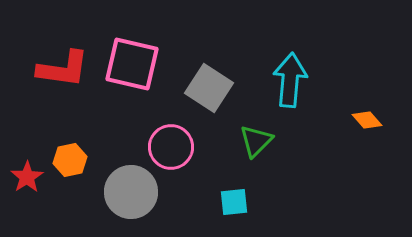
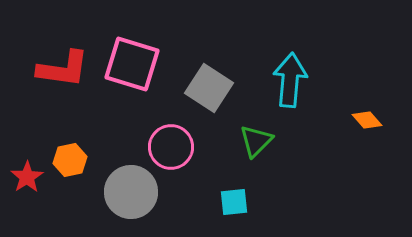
pink square: rotated 4 degrees clockwise
